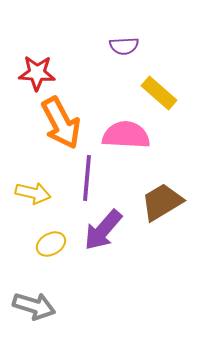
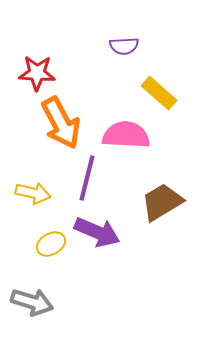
purple line: rotated 9 degrees clockwise
purple arrow: moved 6 px left, 2 px down; rotated 108 degrees counterclockwise
gray arrow: moved 2 px left, 4 px up
